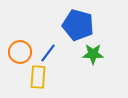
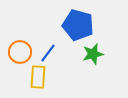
green star: rotated 15 degrees counterclockwise
